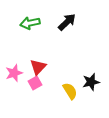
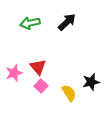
red triangle: rotated 24 degrees counterclockwise
pink square: moved 6 px right, 3 px down; rotated 16 degrees counterclockwise
yellow semicircle: moved 1 px left, 2 px down
